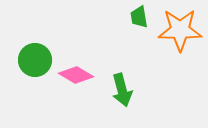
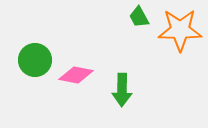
green trapezoid: rotated 20 degrees counterclockwise
pink diamond: rotated 20 degrees counterclockwise
green arrow: rotated 16 degrees clockwise
